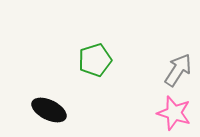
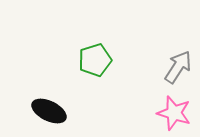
gray arrow: moved 3 px up
black ellipse: moved 1 px down
